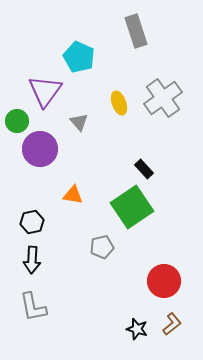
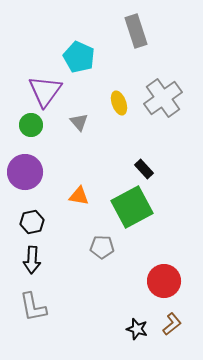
green circle: moved 14 px right, 4 px down
purple circle: moved 15 px left, 23 px down
orange triangle: moved 6 px right, 1 px down
green square: rotated 6 degrees clockwise
gray pentagon: rotated 15 degrees clockwise
